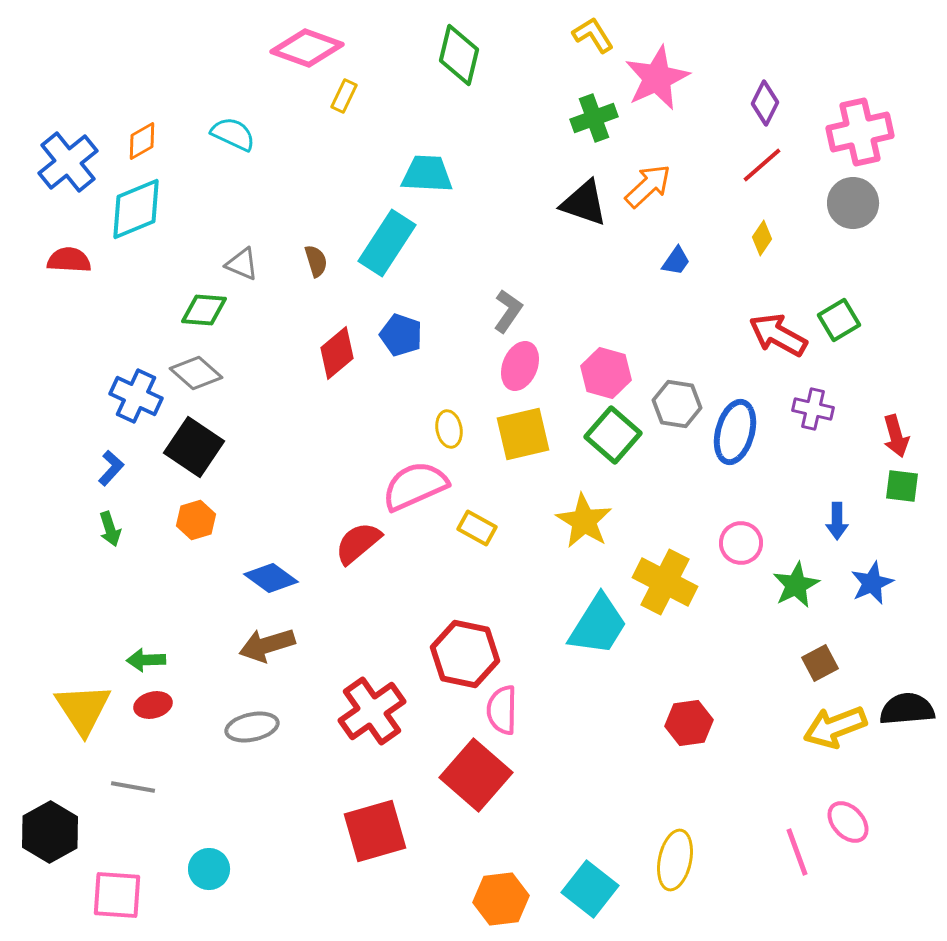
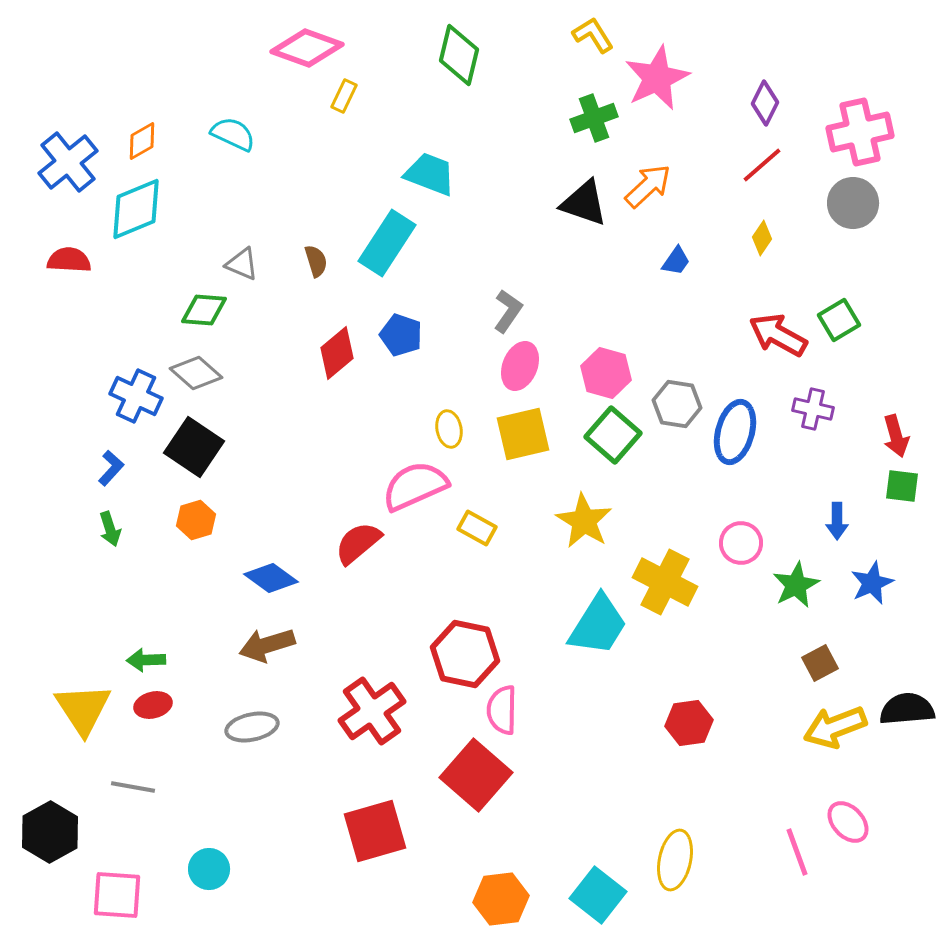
cyan trapezoid at (427, 174): moved 3 px right; rotated 18 degrees clockwise
cyan square at (590, 889): moved 8 px right, 6 px down
